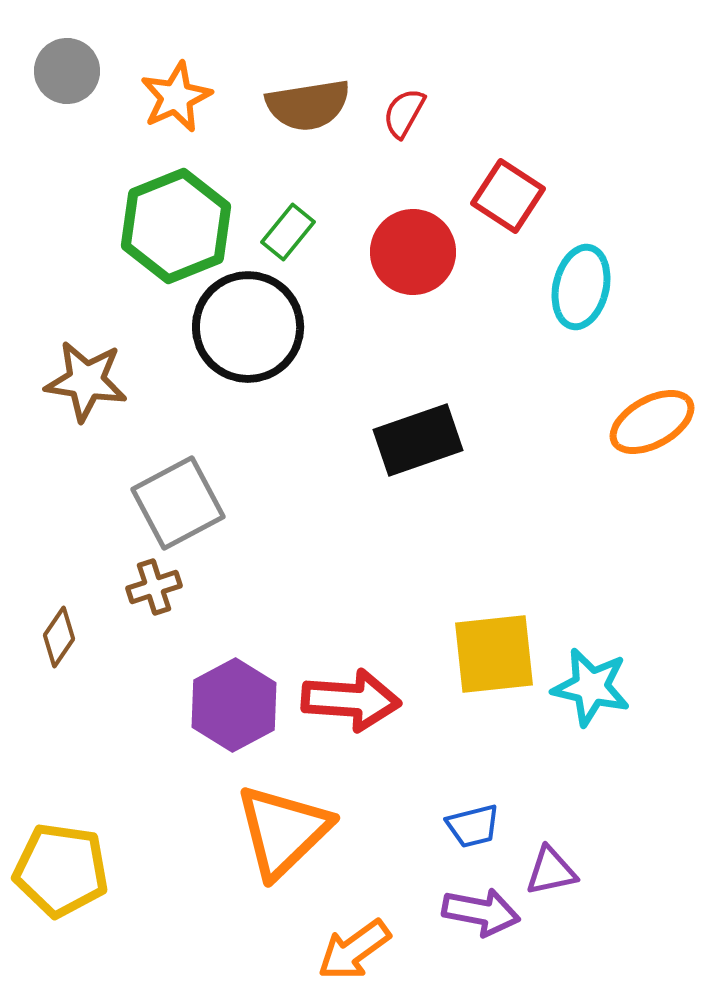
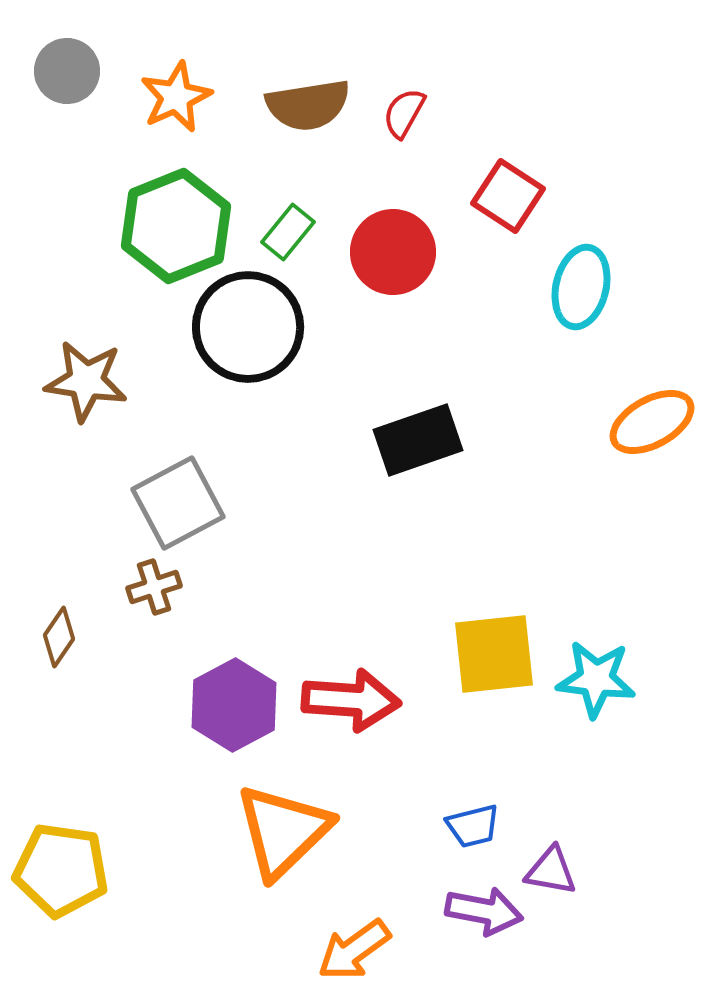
red circle: moved 20 px left
cyan star: moved 5 px right, 8 px up; rotated 6 degrees counterclockwise
purple triangle: rotated 22 degrees clockwise
purple arrow: moved 3 px right, 1 px up
